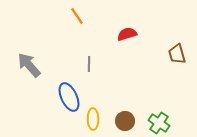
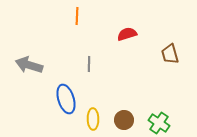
orange line: rotated 36 degrees clockwise
brown trapezoid: moved 7 px left
gray arrow: rotated 32 degrees counterclockwise
blue ellipse: moved 3 px left, 2 px down; rotated 8 degrees clockwise
brown circle: moved 1 px left, 1 px up
